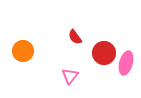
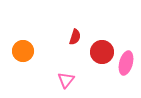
red semicircle: rotated 126 degrees counterclockwise
red circle: moved 2 px left, 1 px up
pink triangle: moved 4 px left, 4 px down
